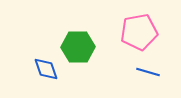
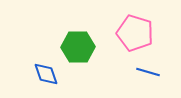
pink pentagon: moved 4 px left, 1 px down; rotated 27 degrees clockwise
blue diamond: moved 5 px down
